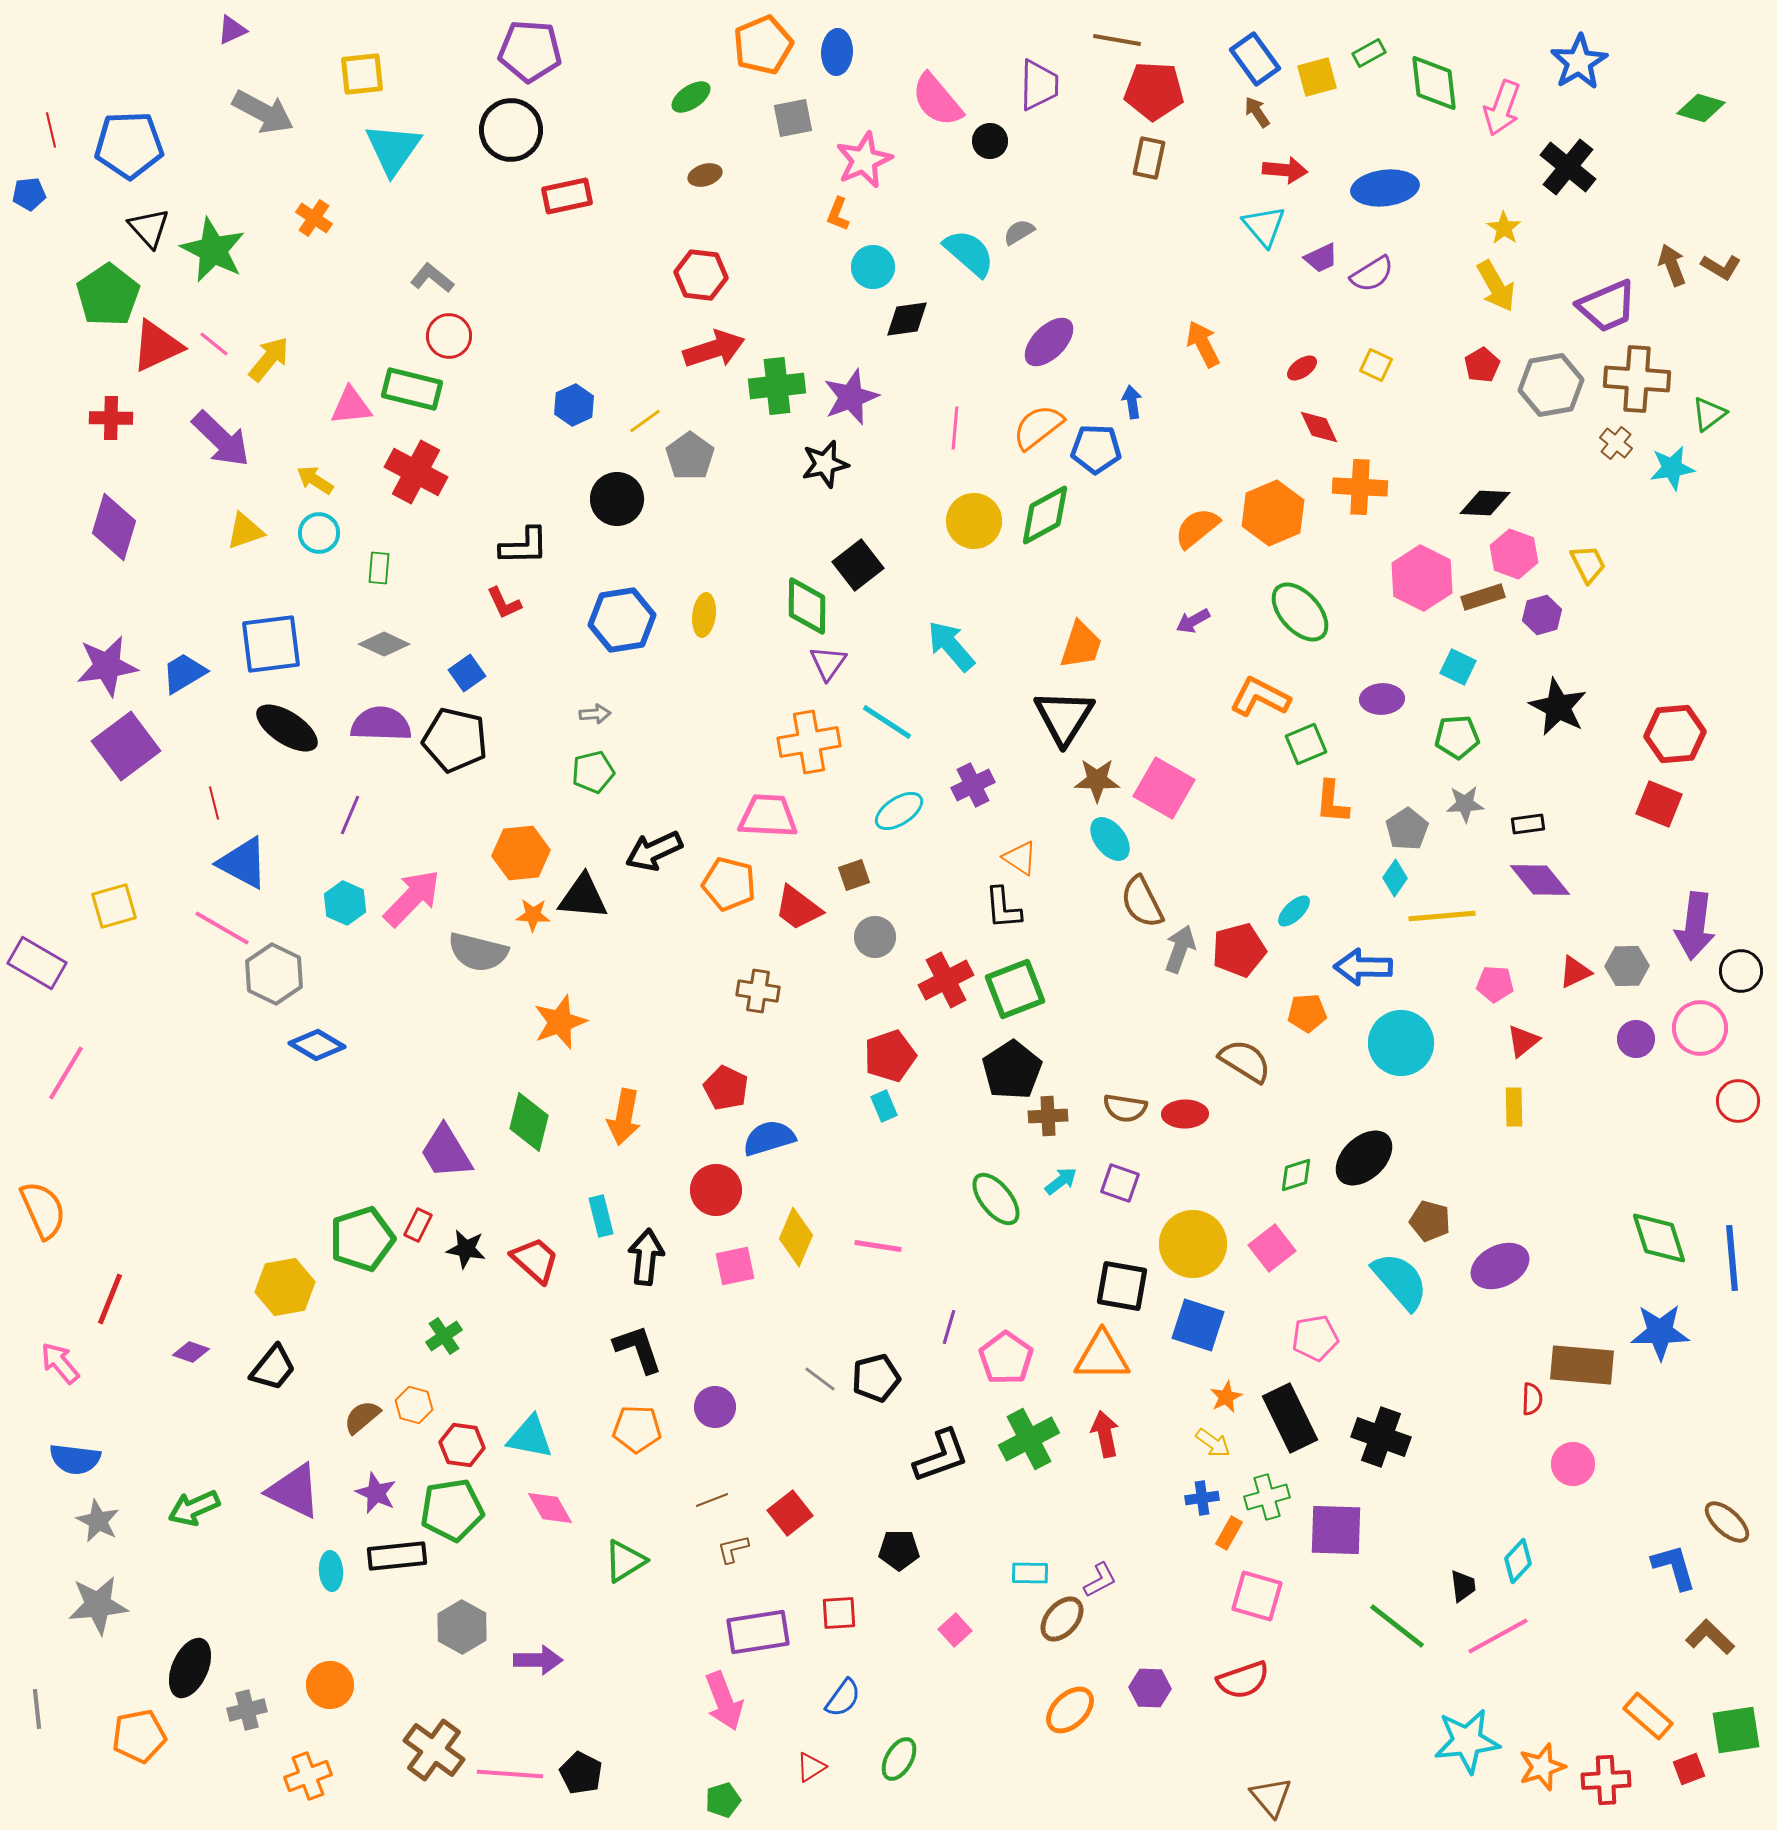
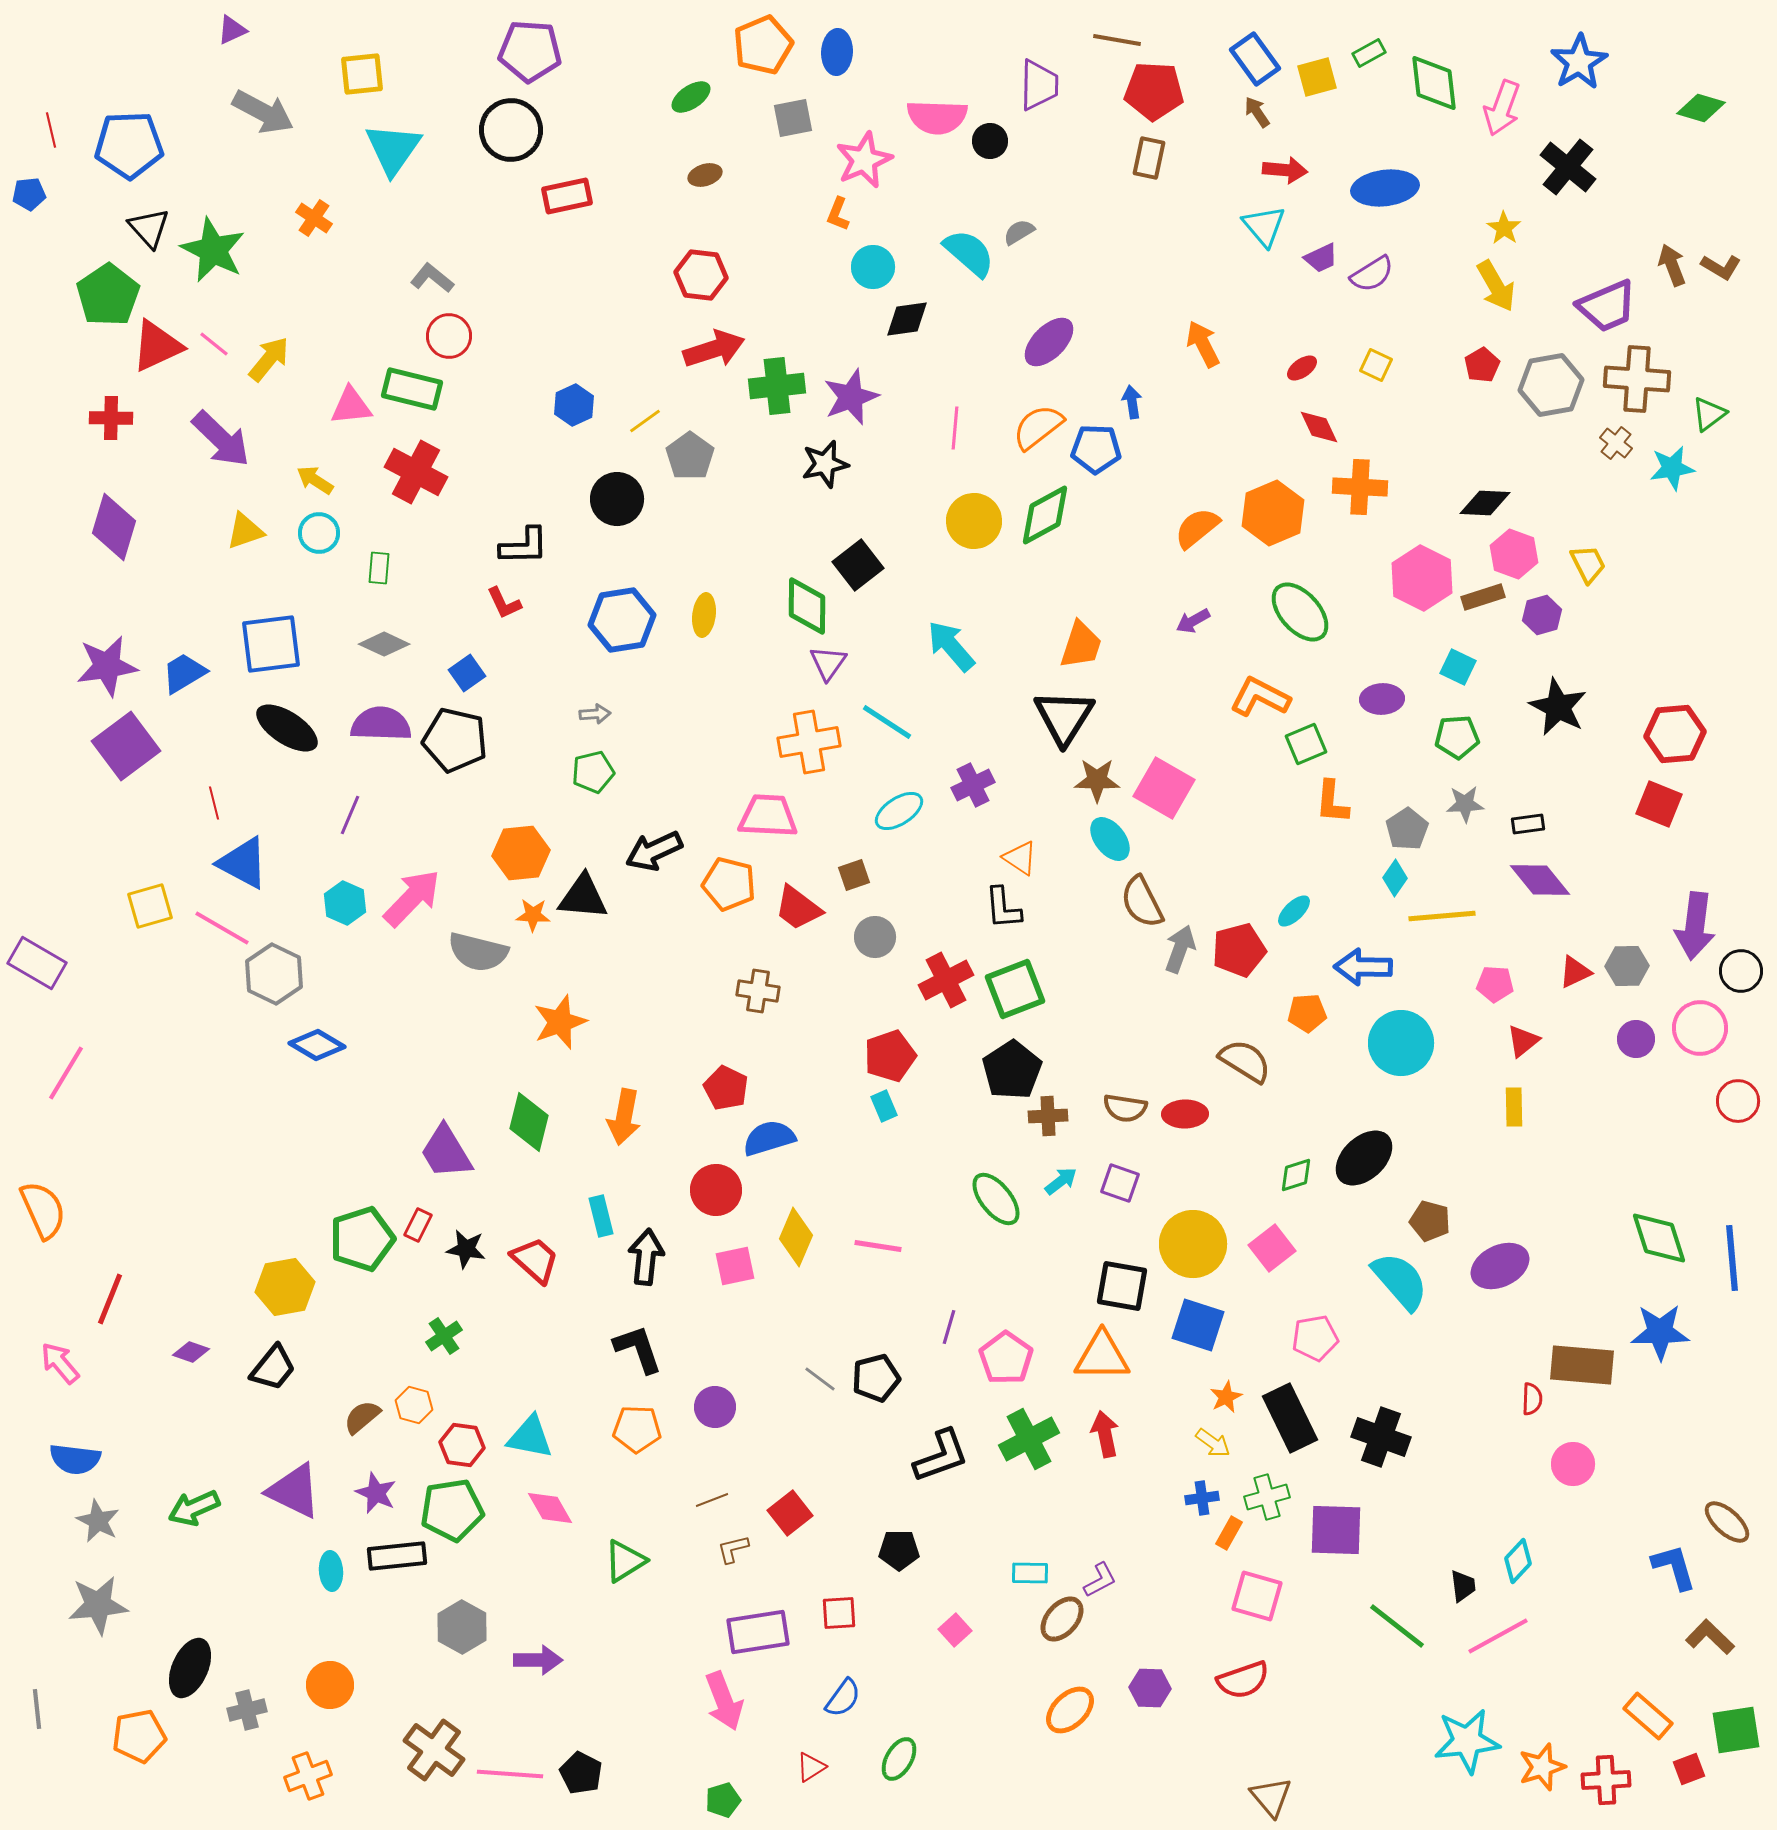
pink semicircle at (937, 100): moved 17 px down; rotated 48 degrees counterclockwise
yellow square at (114, 906): moved 36 px right
